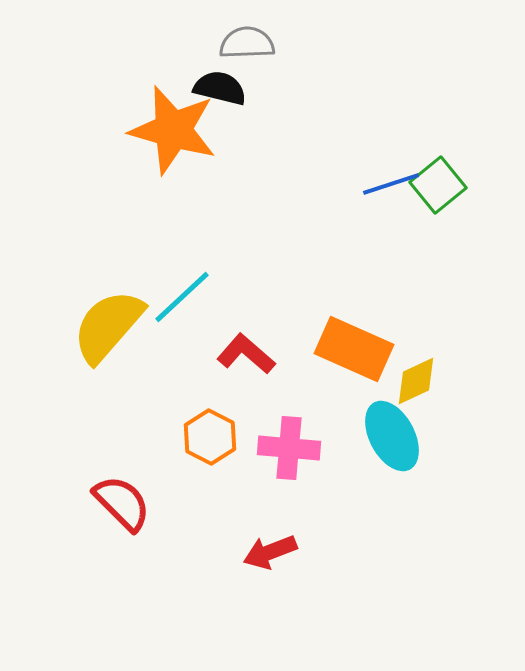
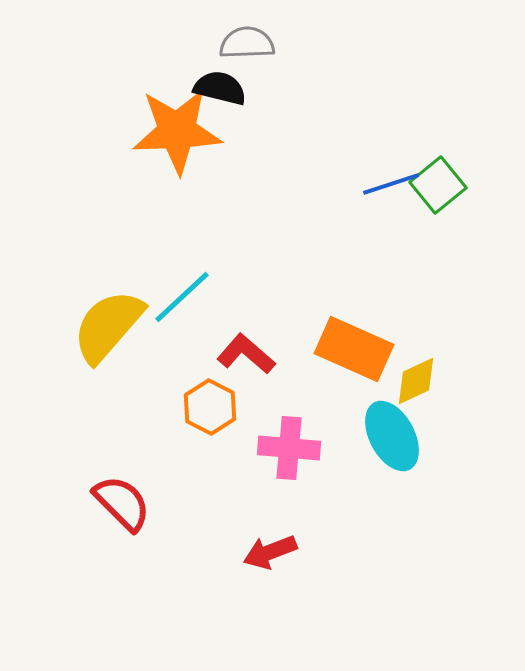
orange star: moved 4 px right, 1 px down; rotated 18 degrees counterclockwise
orange hexagon: moved 30 px up
